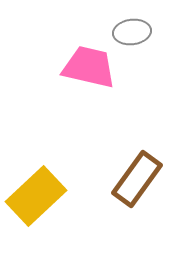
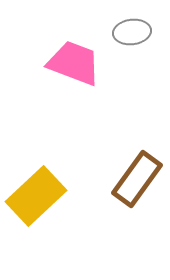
pink trapezoid: moved 15 px left, 4 px up; rotated 8 degrees clockwise
